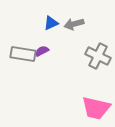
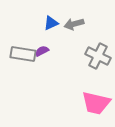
pink trapezoid: moved 5 px up
